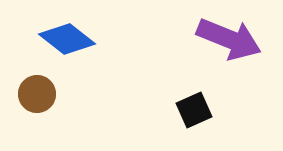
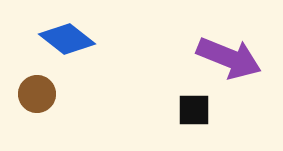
purple arrow: moved 19 px down
black square: rotated 24 degrees clockwise
